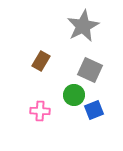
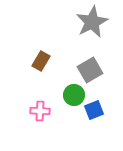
gray star: moved 9 px right, 4 px up
gray square: rotated 35 degrees clockwise
